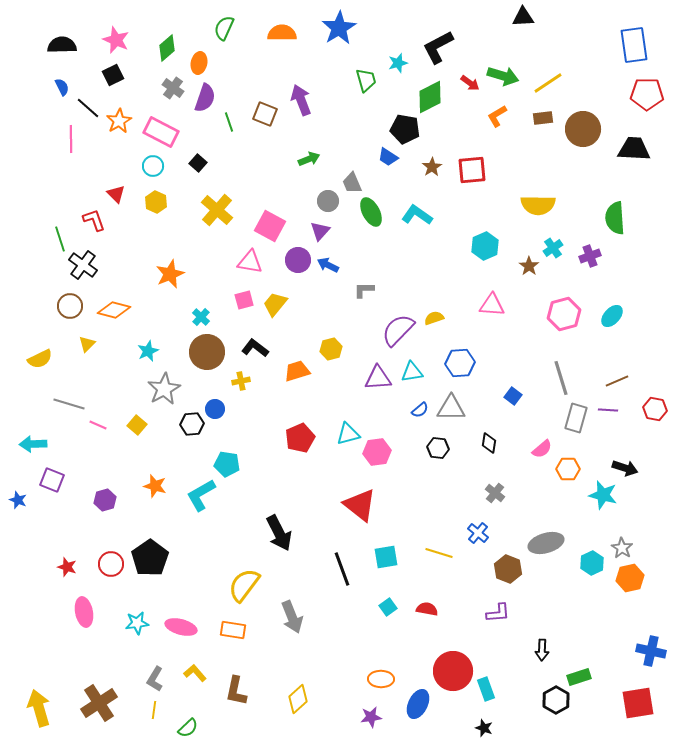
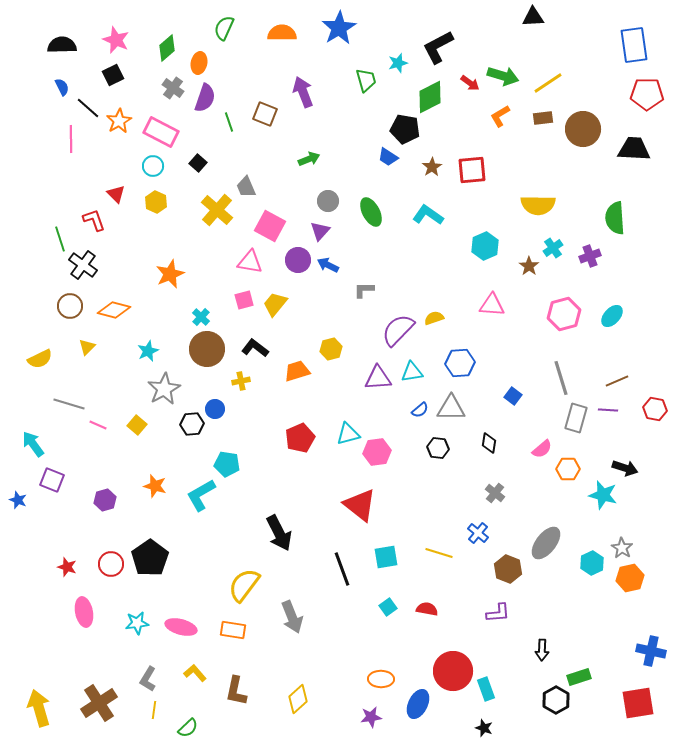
black triangle at (523, 17): moved 10 px right
purple arrow at (301, 100): moved 2 px right, 8 px up
orange L-shape at (497, 116): moved 3 px right
gray trapezoid at (352, 183): moved 106 px left, 4 px down
cyan L-shape at (417, 215): moved 11 px right
yellow triangle at (87, 344): moved 3 px down
brown circle at (207, 352): moved 3 px up
cyan arrow at (33, 444): rotated 56 degrees clockwise
gray ellipse at (546, 543): rotated 36 degrees counterclockwise
gray L-shape at (155, 679): moved 7 px left
